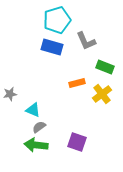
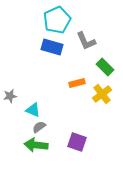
cyan pentagon: rotated 8 degrees counterclockwise
green rectangle: rotated 24 degrees clockwise
gray star: moved 2 px down
